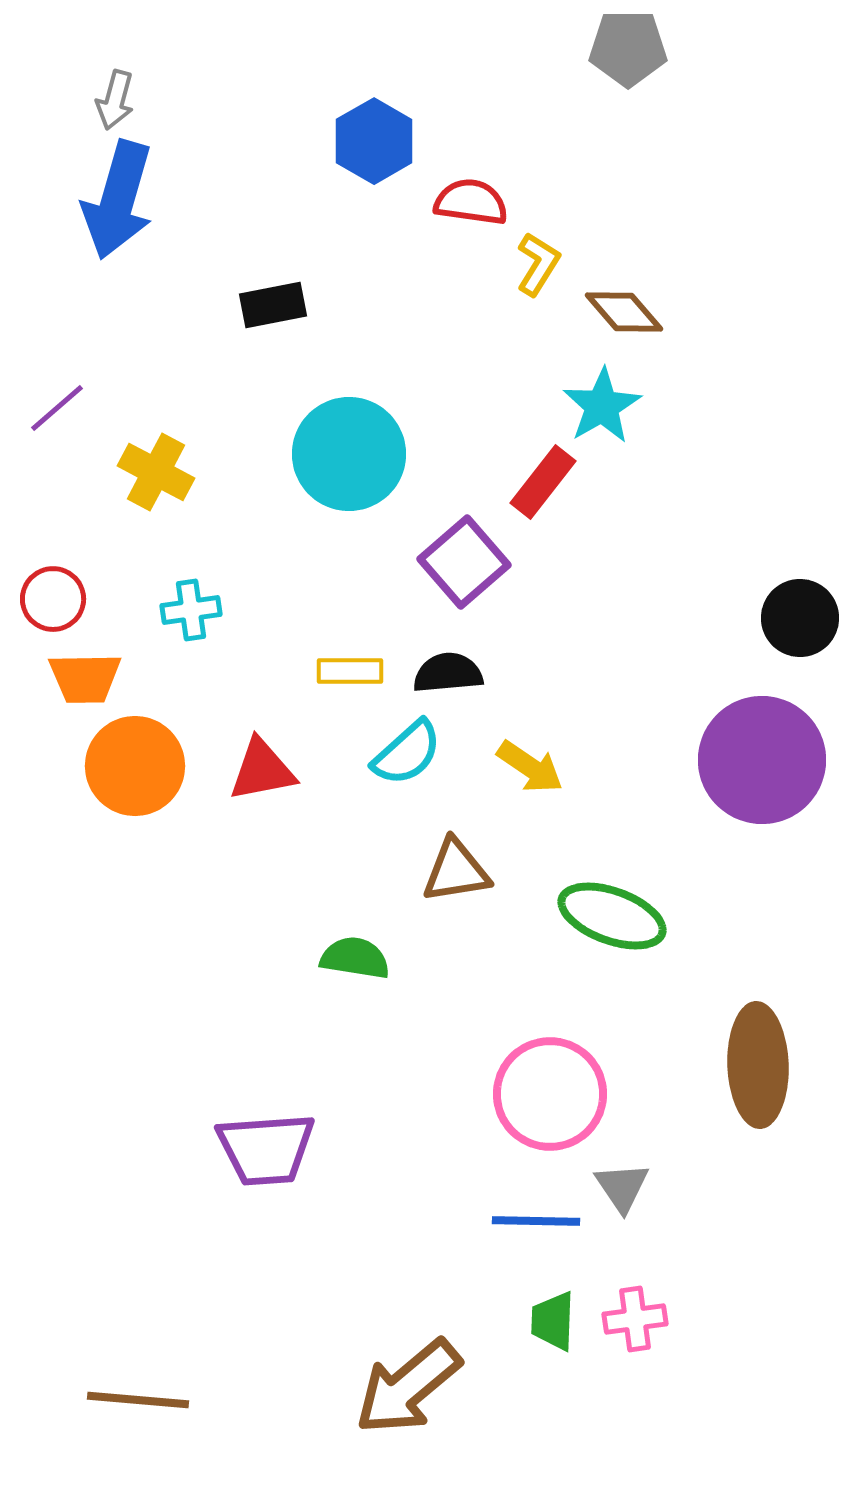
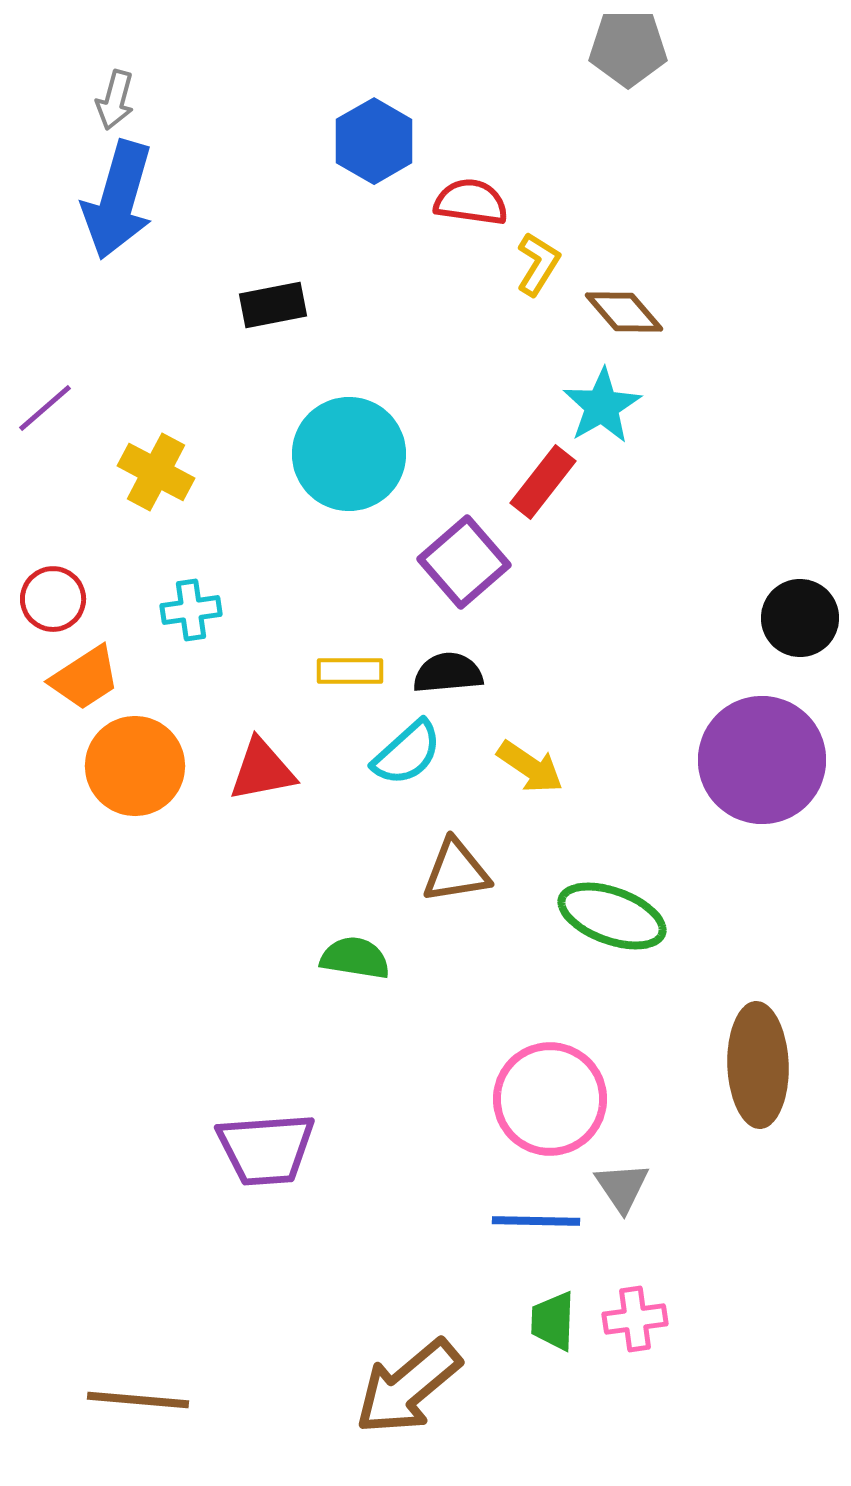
purple line: moved 12 px left
orange trapezoid: rotated 32 degrees counterclockwise
pink circle: moved 5 px down
